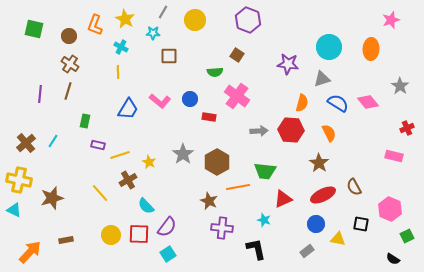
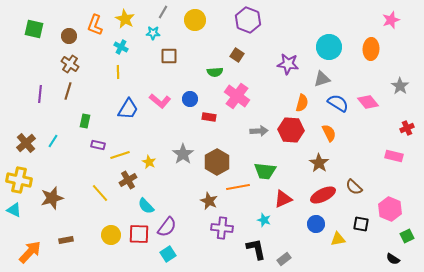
brown semicircle at (354, 187): rotated 18 degrees counterclockwise
yellow triangle at (338, 239): rotated 21 degrees counterclockwise
gray rectangle at (307, 251): moved 23 px left, 8 px down
